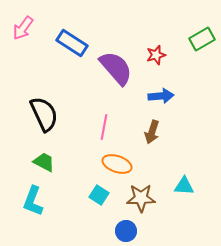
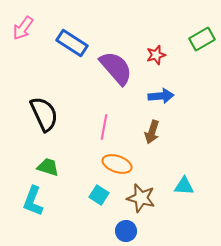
green trapezoid: moved 4 px right, 5 px down; rotated 10 degrees counterclockwise
brown star: rotated 16 degrees clockwise
